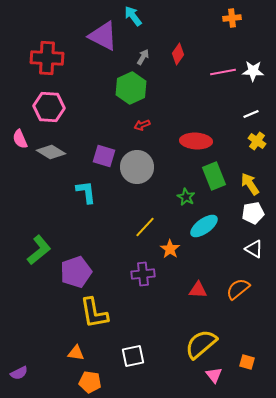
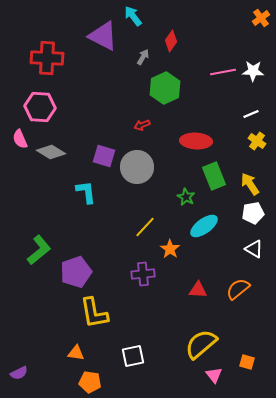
orange cross: moved 29 px right; rotated 30 degrees counterclockwise
red diamond: moved 7 px left, 13 px up
green hexagon: moved 34 px right
pink hexagon: moved 9 px left
